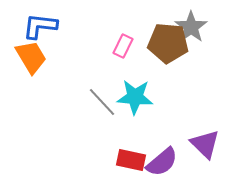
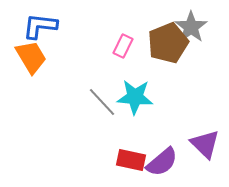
brown pentagon: rotated 27 degrees counterclockwise
